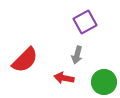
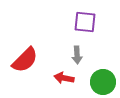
purple square: rotated 35 degrees clockwise
gray arrow: rotated 18 degrees counterclockwise
green circle: moved 1 px left
